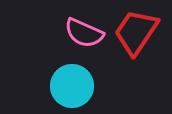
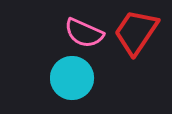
cyan circle: moved 8 px up
